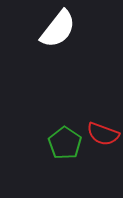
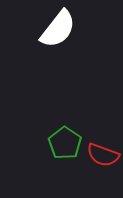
red semicircle: moved 21 px down
